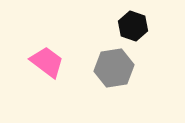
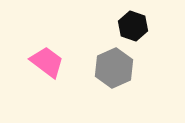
gray hexagon: rotated 15 degrees counterclockwise
